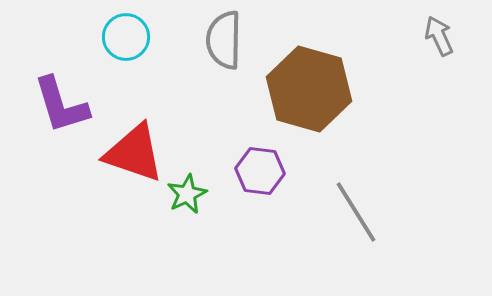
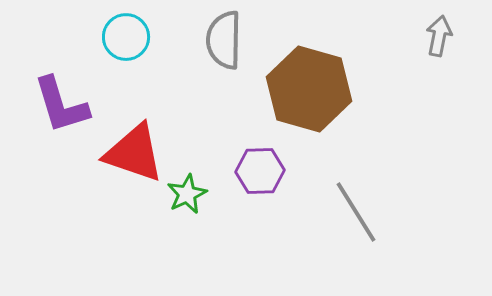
gray arrow: rotated 36 degrees clockwise
purple hexagon: rotated 9 degrees counterclockwise
